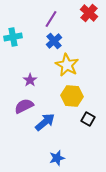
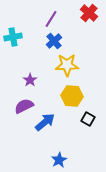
yellow star: rotated 30 degrees counterclockwise
blue star: moved 2 px right, 2 px down; rotated 14 degrees counterclockwise
